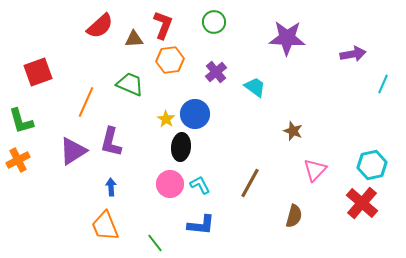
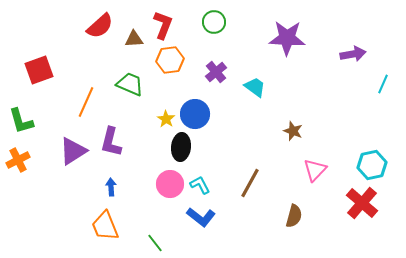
red square: moved 1 px right, 2 px up
blue L-shape: moved 8 px up; rotated 32 degrees clockwise
